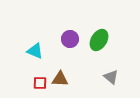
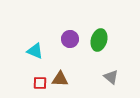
green ellipse: rotated 15 degrees counterclockwise
